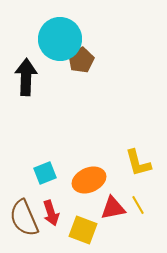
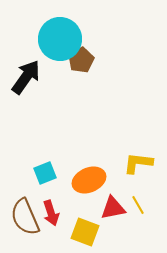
black arrow: rotated 33 degrees clockwise
yellow L-shape: rotated 112 degrees clockwise
brown semicircle: moved 1 px right, 1 px up
yellow square: moved 2 px right, 2 px down
